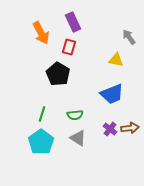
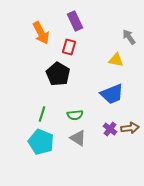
purple rectangle: moved 2 px right, 1 px up
cyan pentagon: rotated 15 degrees counterclockwise
